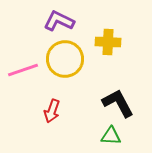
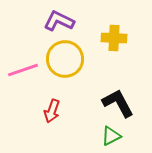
yellow cross: moved 6 px right, 4 px up
green triangle: rotated 30 degrees counterclockwise
